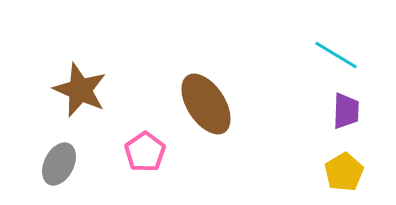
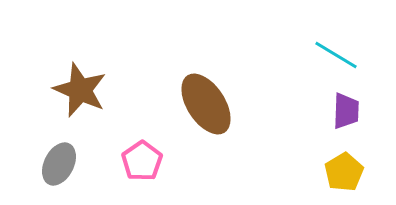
pink pentagon: moved 3 px left, 9 px down
